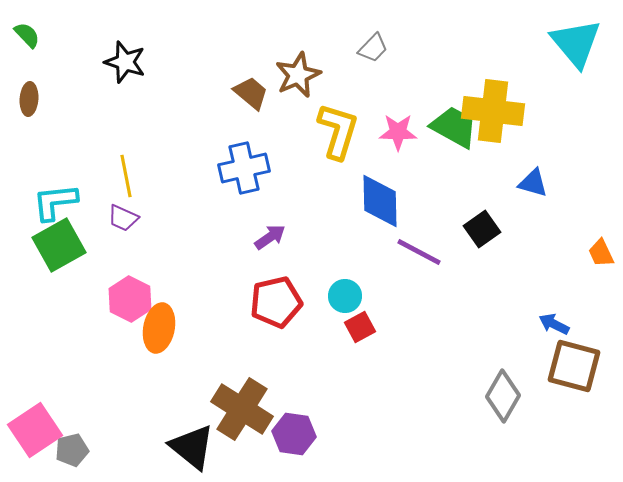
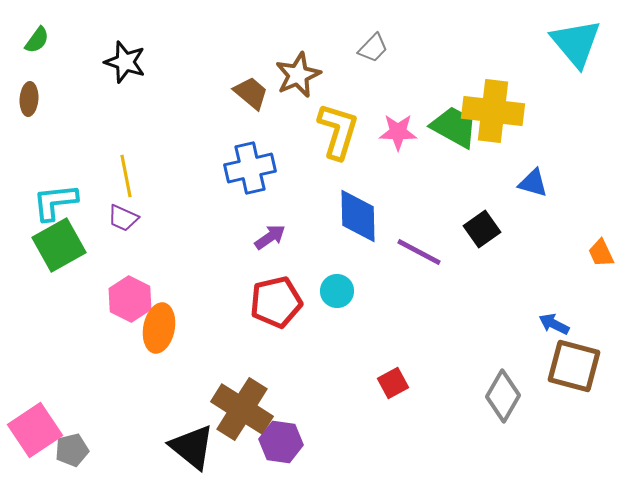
green semicircle: moved 10 px right, 5 px down; rotated 80 degrees clockwise
blue cross: moved 6 px right
blue diamond: moved 22 px left, 15 px down
cyan circle: moved 8 px left, 5 px up
red square: moved 33 px right, 56 px down
purple hexagon: moved 13 px left, 8 px down
